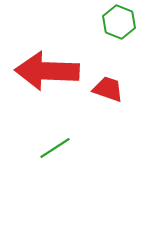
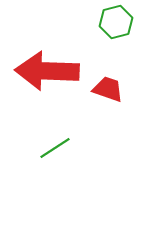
green hexagon: moved 3 px left; rotated 24 degrees clockwise
